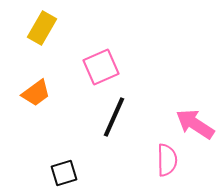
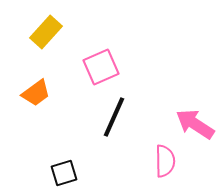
yellow rectangle: moved 4 px right, 4 px down; rotated 12 degrees clockwise
pink semicircle: moved 2 px left, 1 px down
